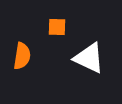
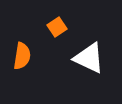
orange square: rotated 36 degrees counterclockwise
